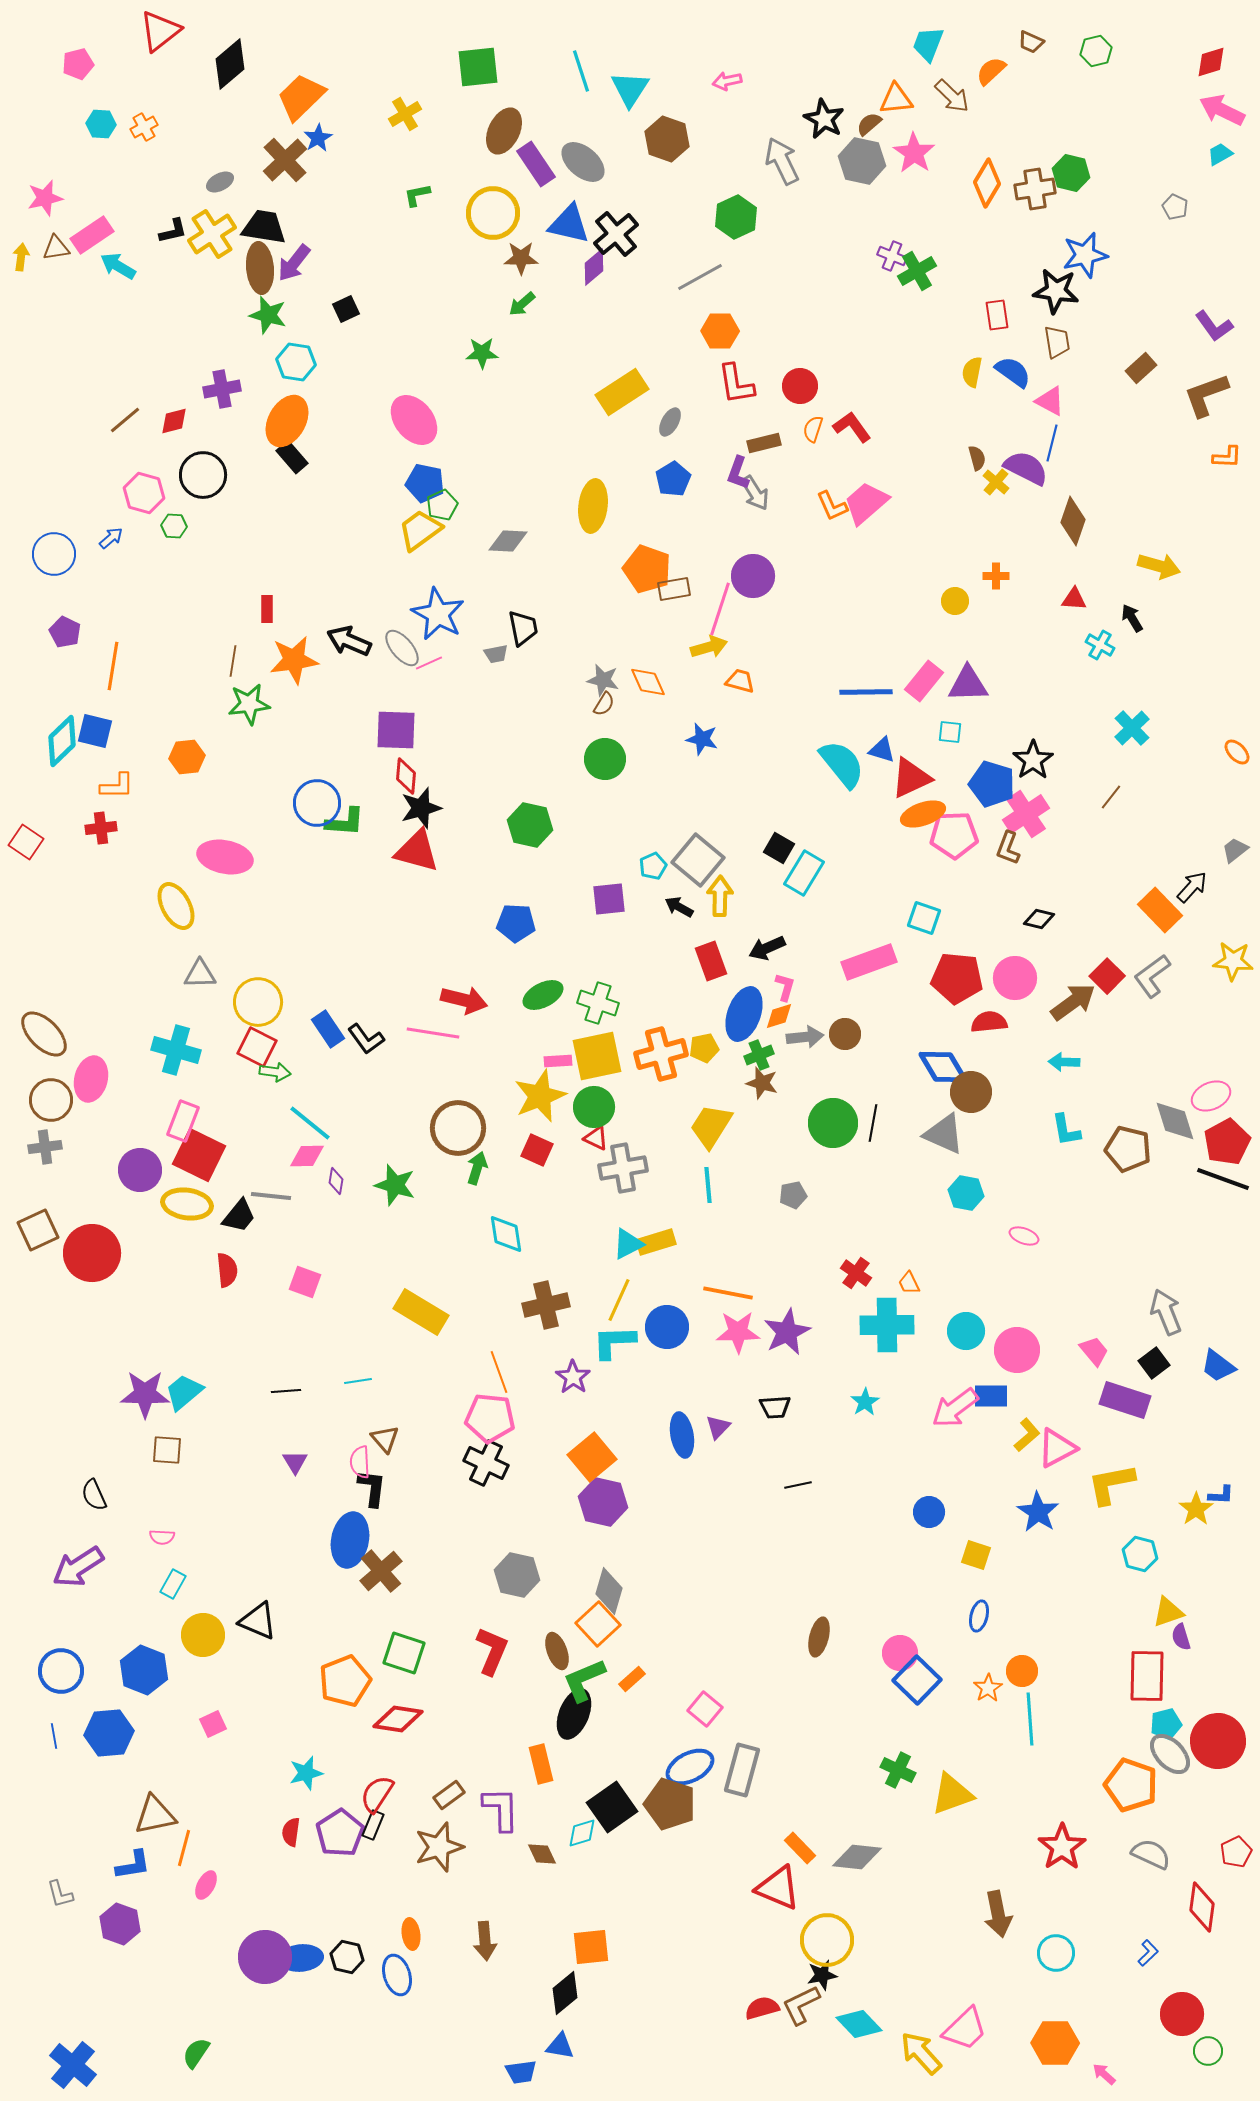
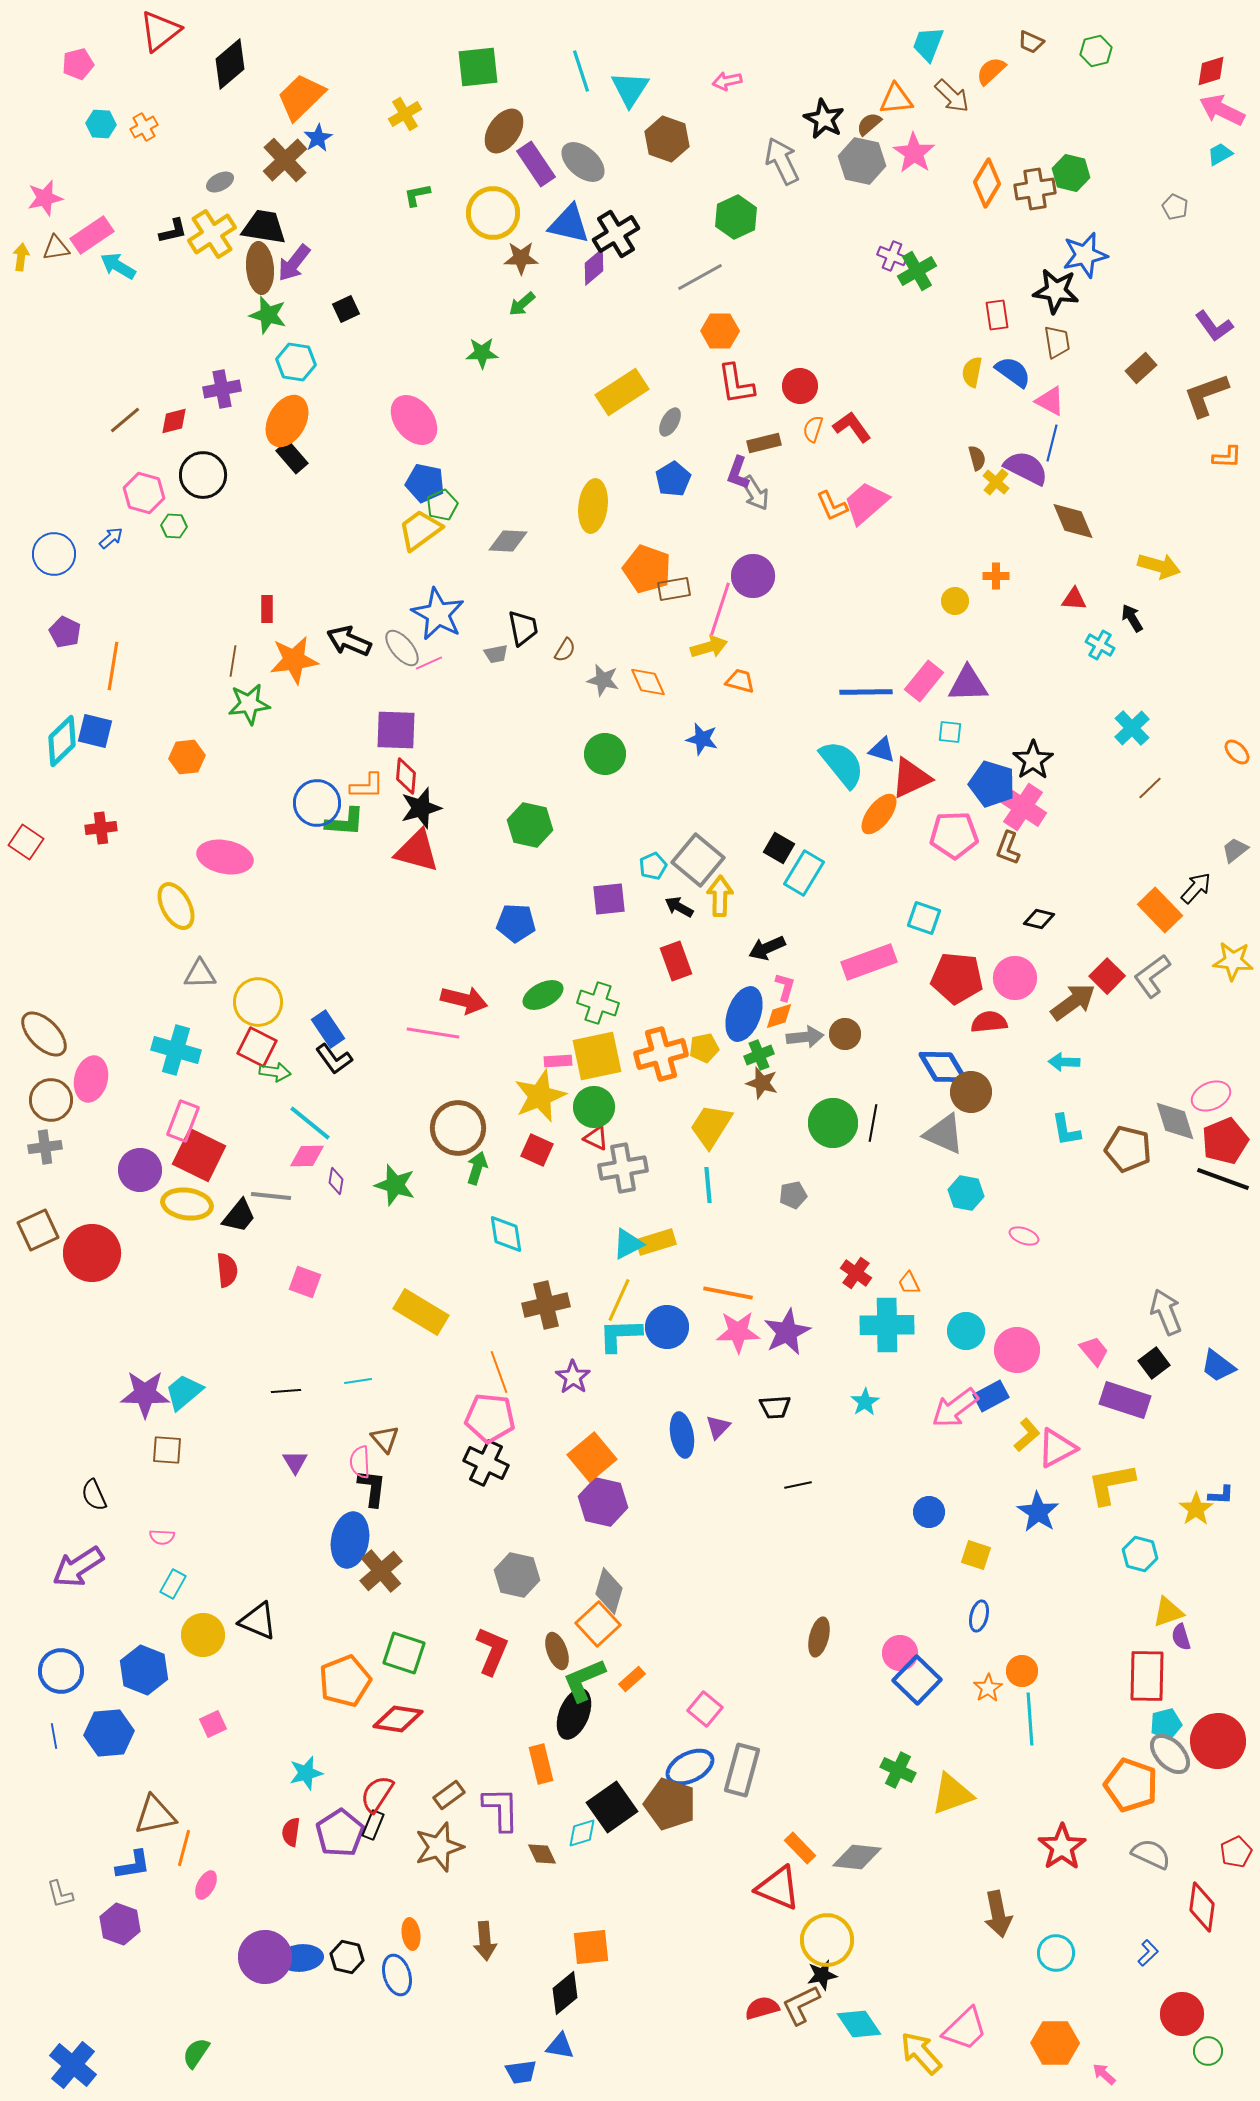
red diamond at (1211, 62): moved 9 px down
brown ellipse at (504, 131): rotated 9 degrees clockwise
black cross at (616, 234): rotated 9 degrees clockwise
brown diamond at (1073, 521): rotated 42 degrees counterclockwise
brown semicircle at (604, 704): moved 39 px left, 54 px up
green circle at (605, 759): moved 5 px up
orange L-shape at (117, 786): moved 250 px right
brown line at (1111, 797): moved 39 px right, 9 px up; rotated 8 degrees clockwise
orange ellipse at (923, 814): moved 44 px left; rotated 33 degrees counterclockwise
pink cross at (1026, 814): moved 3 px left, 7 px up; rotated 24 degrees counterclockwise
black arrow at (1192, 887): moved 4 px right, 1 px down
red rectangle at (711, 961): moved 35 px left
black L-shape at (366, 1039): moved 32 px left, 20 px down
red pentagon at (1227, 1142): moved 2 px left, 1 px up; rotated 6 degrees clockwise
cyan L-shape at (614, 1342): moved 6 px right, 7 px up
blue rectangle at (991, 1396): rotated 28 degrees counterclockwise
cyan diamond at (859, 2024): rotated 9 degrees clockwise
